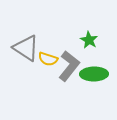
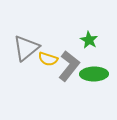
gray triangle: rotated 48 degrees clockwise
